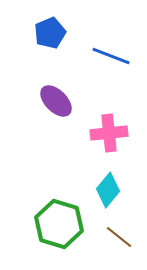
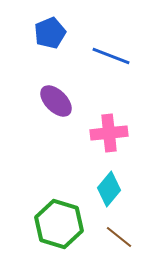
cyan diamond: moved 1 px right, 1 px up
